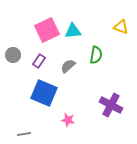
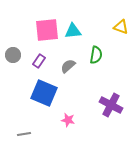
pink square: rotated 20 degrees clockwise
